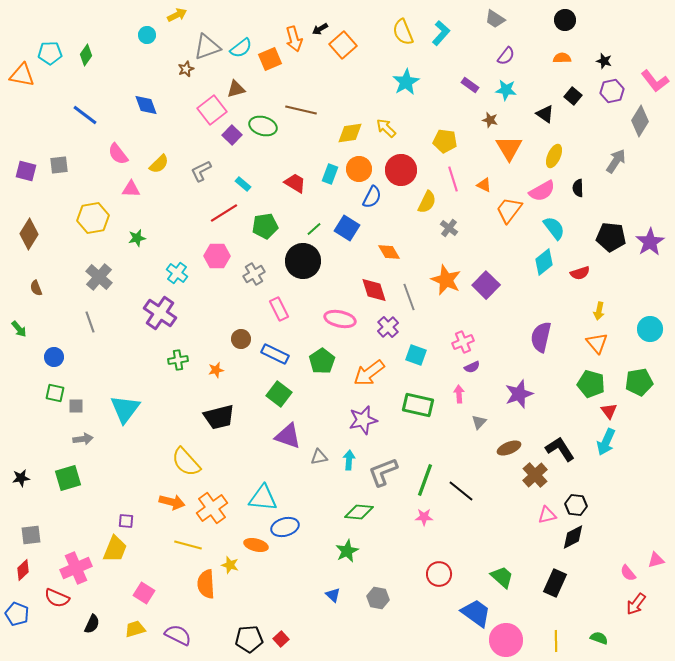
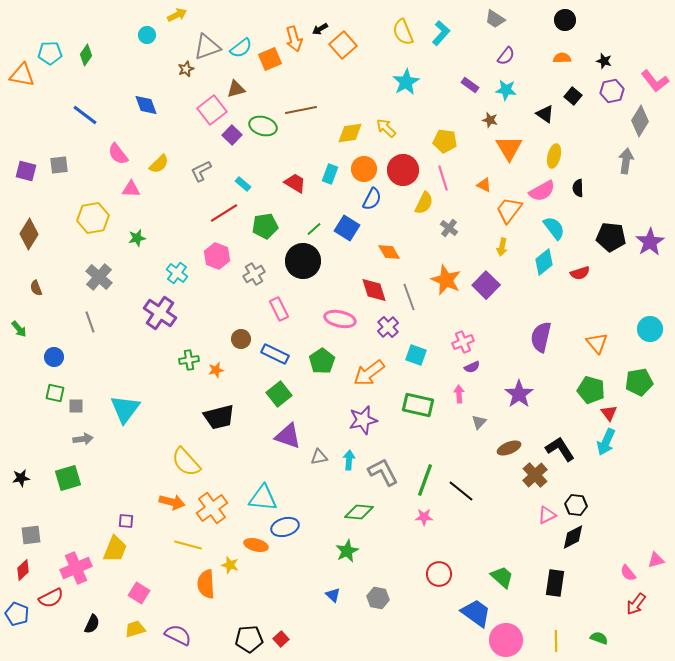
brown line at (301, 110): rotated 24 degrees counterclockwise
yellow ellipse at (554, 156): rotated 10 degrees counterclockwise
gray arrow at (616, 161): moved 10 px right; rotated 25 degrees counterclockwise
orange circle at (359, 169): moved 5 px right
red circle at (401, 170): moved 2 px right
pink line at (453, 179): moved 10 px left, 1 px up
blue semicircle at (372, 197): moved 2 px down
yellow semicircle at (427, 202): moved 3 px left, 1 px down
pink hexagon at (217, 256): rotated 20 degrees clockwise
yellow arrow at (599, 311): moved 97 px left, 64 px up
green cross at (178, 360): moved 11 px right
green pentagon at (591, 384): moved 6 px down
green square at (279, 394): rotated 15 degrees clockwise
purple star at (519, 394): rotated 16 degrees counterclockwise
red triangle at (609, 411): moved 2 px down
gray L-shape at (383, 472): rotated 84 degrees clockwise
pink triangle at (547, 515): rotated 12 degrees counterclockwise
black rectangle at (555, 583): rotated 16 degrees counterclockwise
pink square at (144, 593): moved 5 px left
red semicircle at (57, 598): moved 6 px left; rotated 50 degrees counterclockwise
